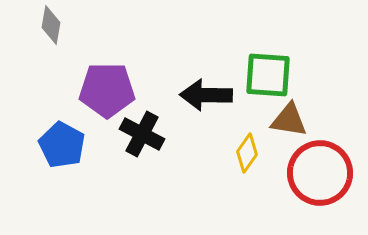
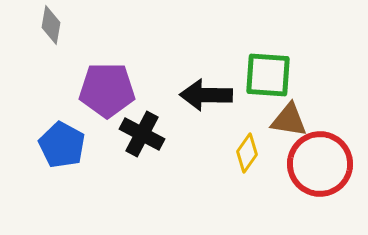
red circle: moved 9 px up
